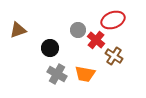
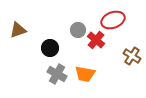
brown cross: moved 18 px right
